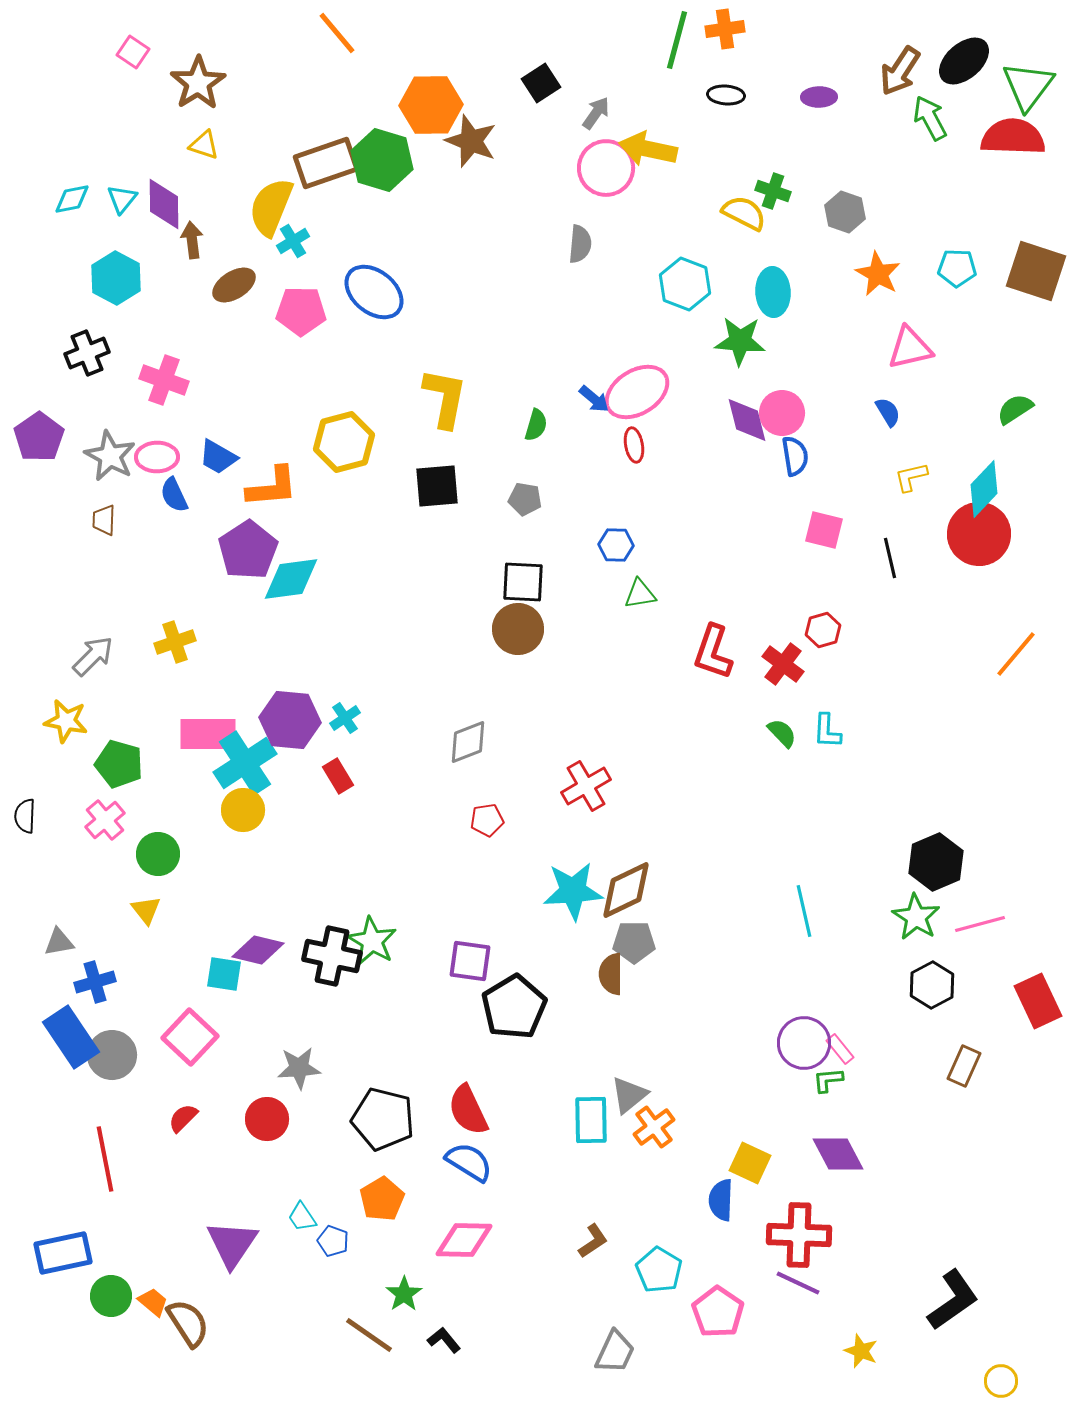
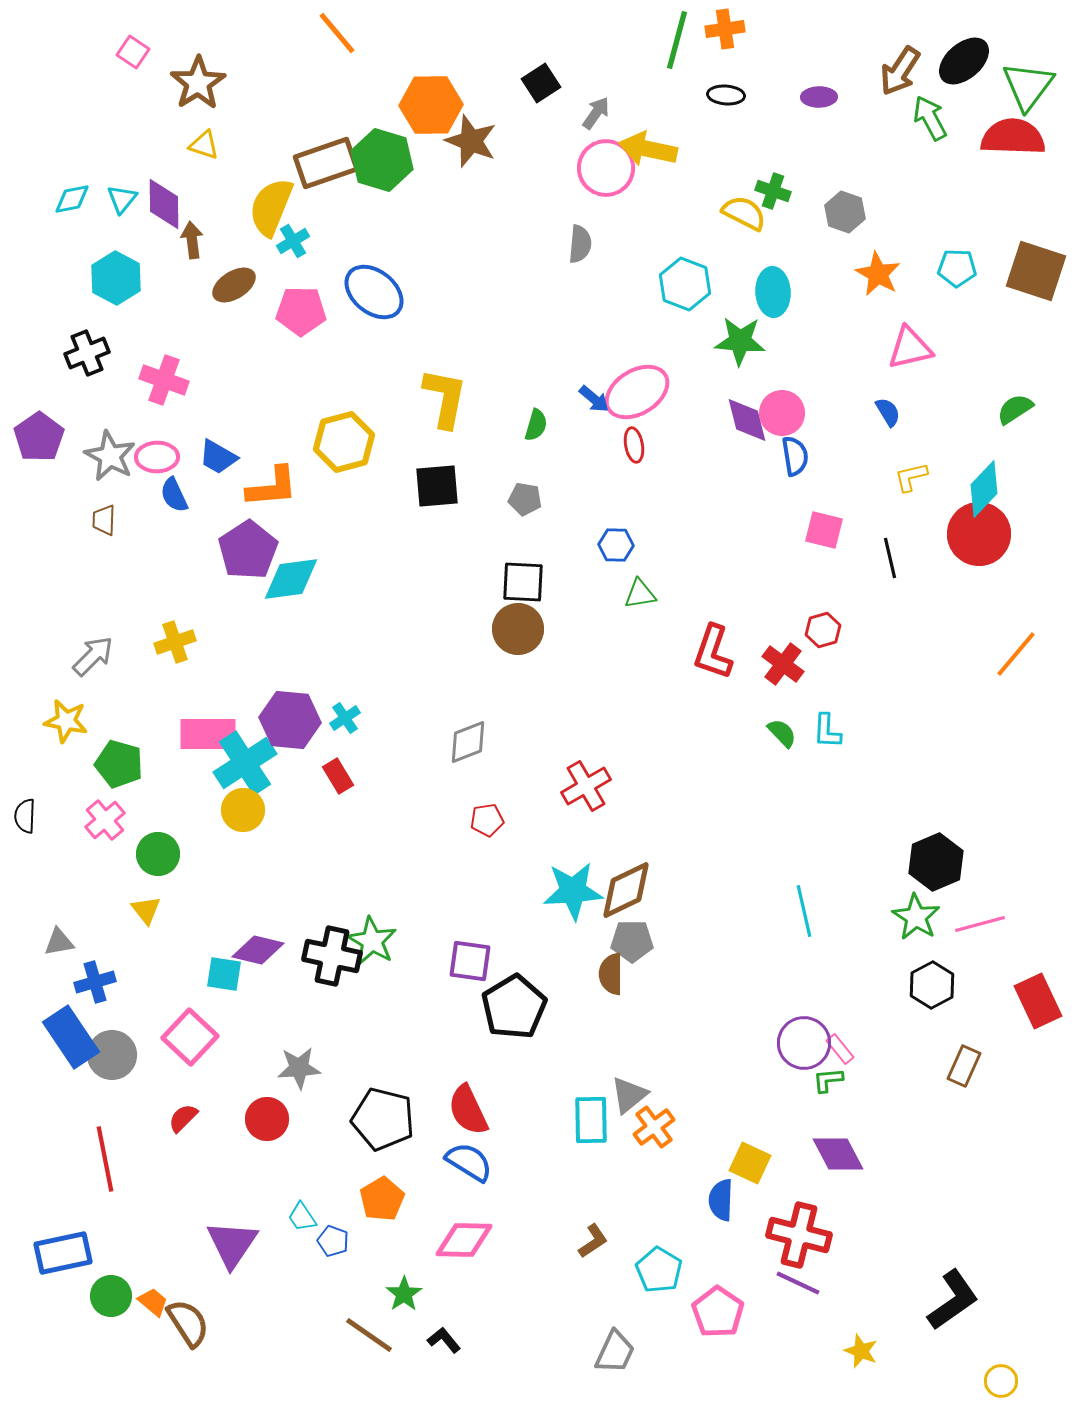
gray pentagon at (634, 942): moved 2 px left, 1 px up
red cross at (799, 1235): rotated 12 degrees clockwise
